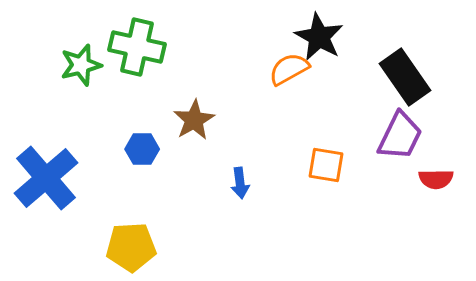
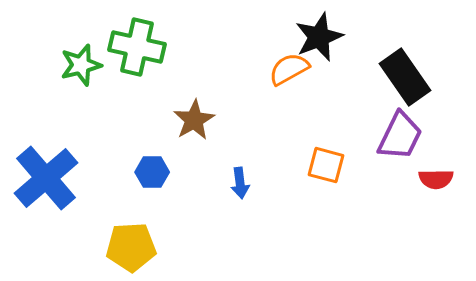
black star: rotated 21 degrees clockwise
blue hexagon: moved 10 px right, 23 px down
orange square: rotated 6 degrees clockwise
